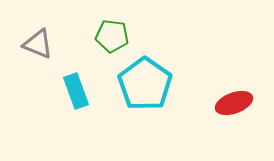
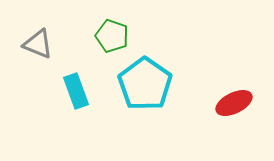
green pentagon: rotated 12 degrees clockwise
red ellipse: rotated 6 degrees counterclockwise
